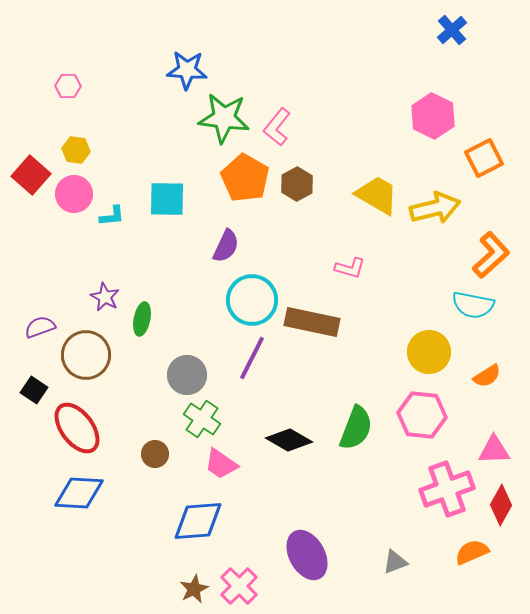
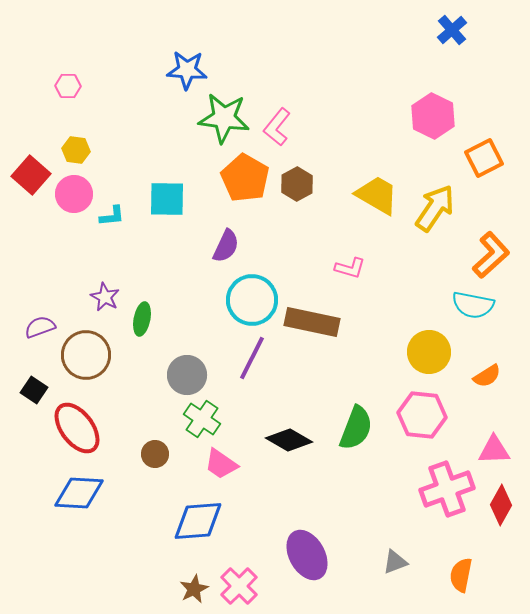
yellow arrow at (435, 208): rotated 42 degrees counterclockwise
orange semicircle at (472, 552): moved 11 px left, 23 px down; rotated 56 degrees counterclockwise
